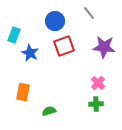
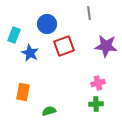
gray line: rotated 32 degrees clockwise
blue circle: moved 8 px left, 3 px down
purple star: moved 2 px right, 1 px up
pink cross: rotated 32 degrees clockwise
